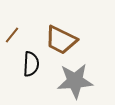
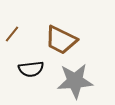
brown line: moved 1 px up
black semicircle: moved 5 px down; rotated 80 degrees clockwise
